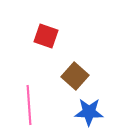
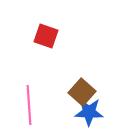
brown square: moved 7 px right, 16 px down
